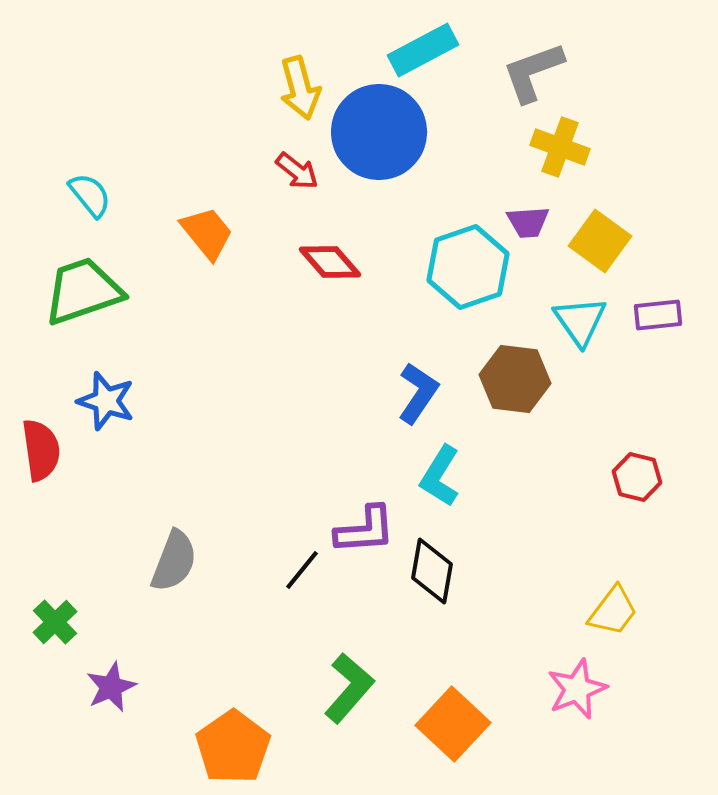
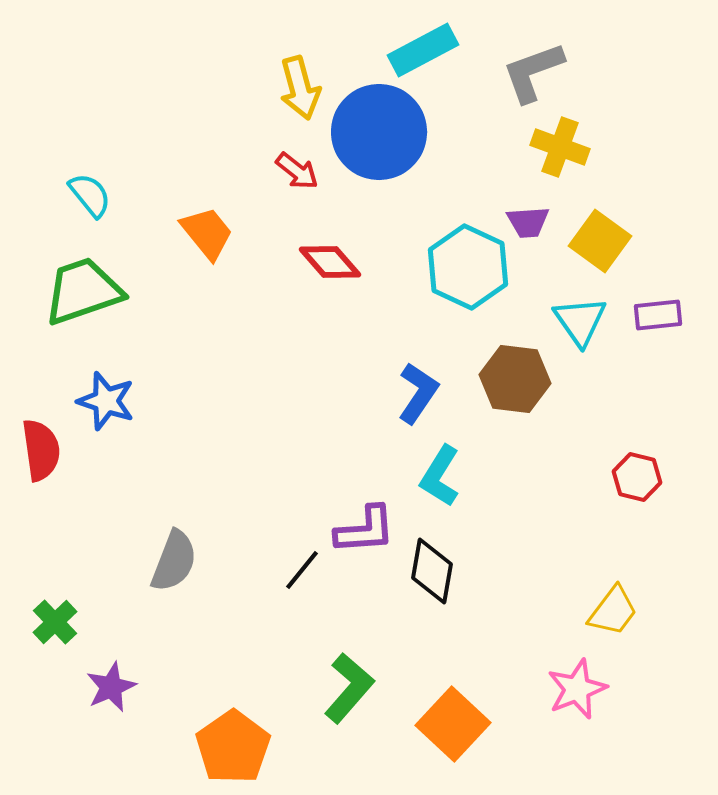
cyan hexagon: rotated 16 degrees counterclockwise
